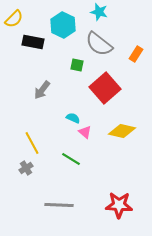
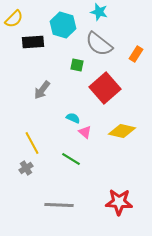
cyan hexagon: rotated 10 degrees counterclockwise
black rectangle: rotated 15 degrees counterclockwise
red star: moved 3 px up
